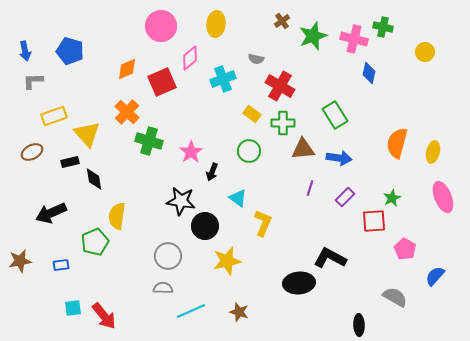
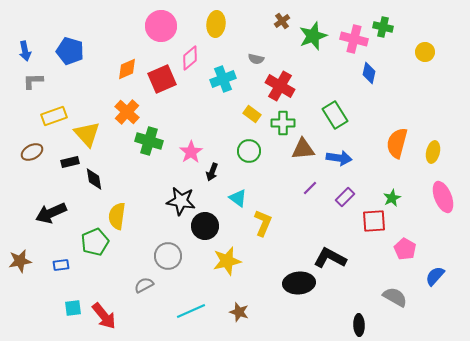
red square at (162, 82): moved 3 px up
purple line at (310, 188): rotated 28 degrees clockwise
gray semicircle at (163, 288): moved 19 px left, 3 px up; rotated 30 degrees counterclockwise
